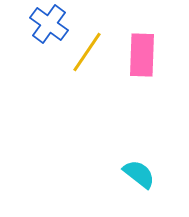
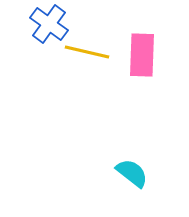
yellow line: rotated 69 degrees clockwise
cyan semicircle: moved 7 px left, 1 px up
